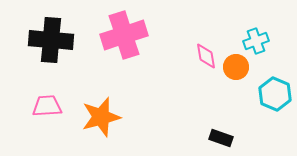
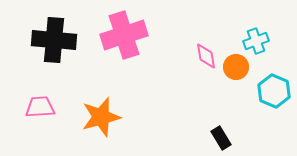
black cross: moved 3 px right
cyan hexagon: moved 1 px left, 3 px up
pink trapezoid: moved 7 px left, 1 px down
black rectangle: rotated 40 degrees clockwise
